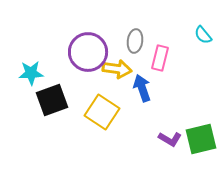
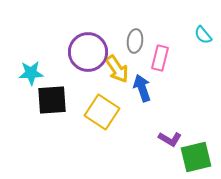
yellow arrow: rotated 48 degrees clockwise
black square: rotated 16 degrees clockwise
green square: moved 5 px left, 18 px down
